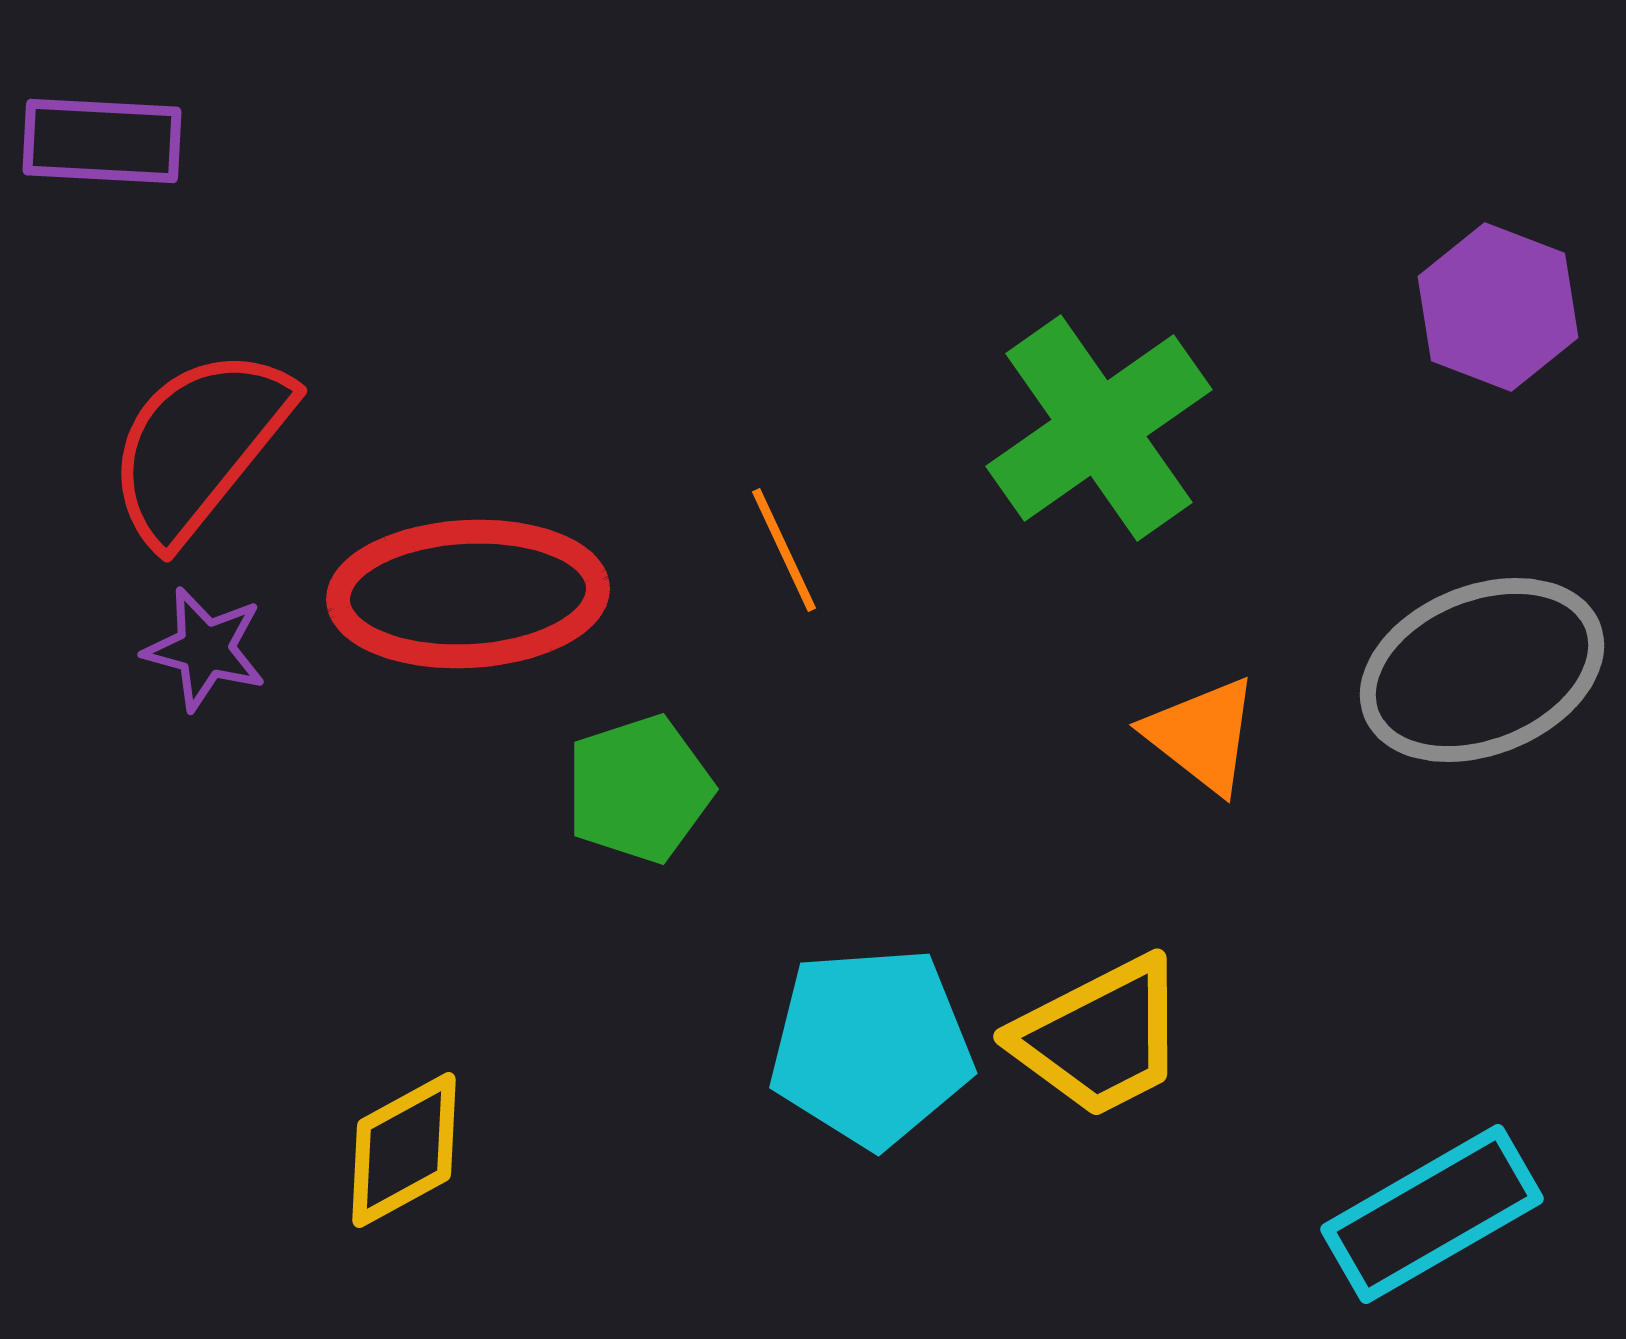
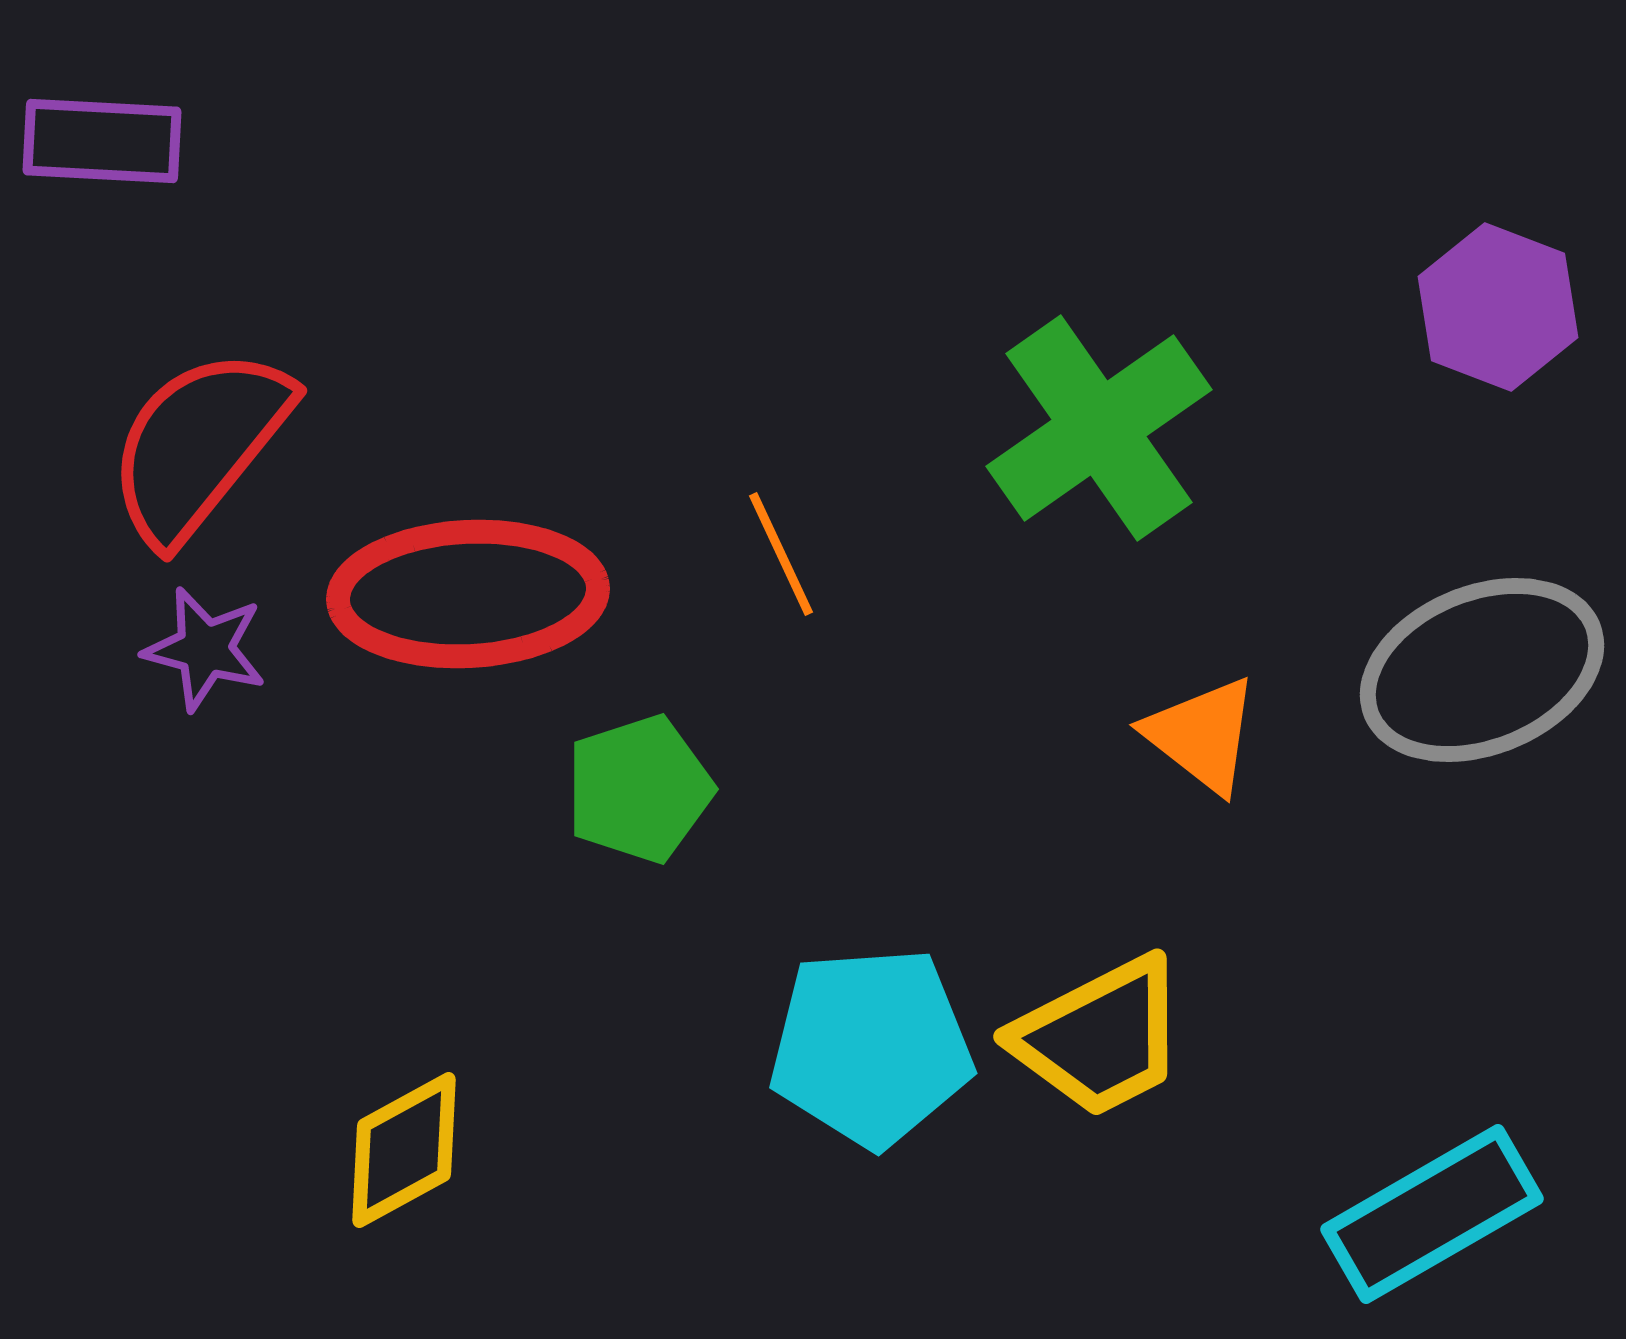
orange line: moved 3 px left, 4 px down
